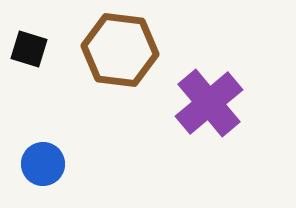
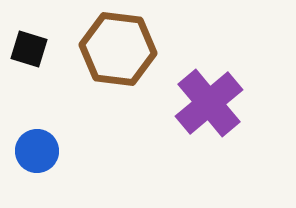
brown hexagon: moved 2 px left, 1 px up
blue circle: moved 6 px left, 13 px up
